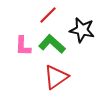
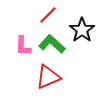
black star: rotated 25 degrees clockwise
red triangle: moved 8 px left; rotated 12 degrees clockwise
